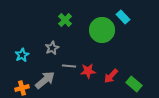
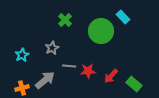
green circle: moved 1 px left, 1 px down
